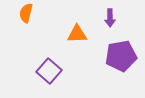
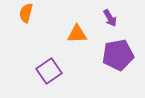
purple arrow: rotated 30 degrees counterclockwise
purple pentagon: moved 3 px left, 1 px up
purple square: rotated 15 degrees clockwise
